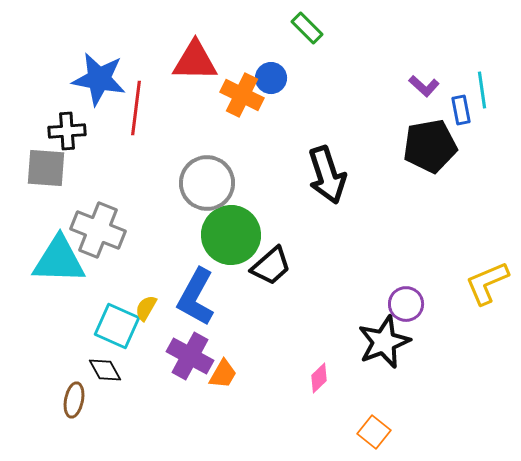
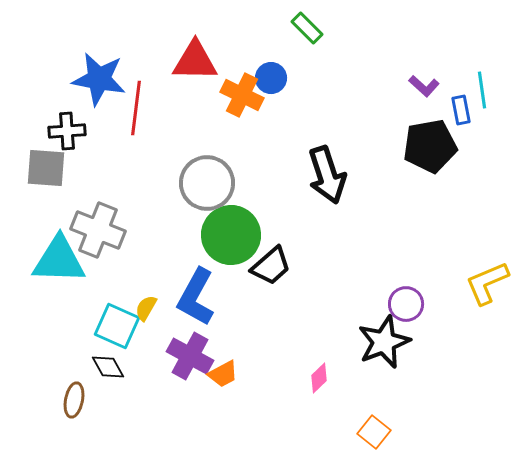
black diamond: moved 3 px right, 3 px up
orange trapezoid: rotated 32 degrees clockwise
